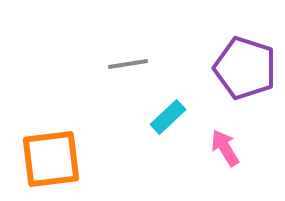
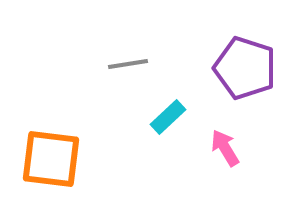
orange square: rotated 14 degrees clockwise
